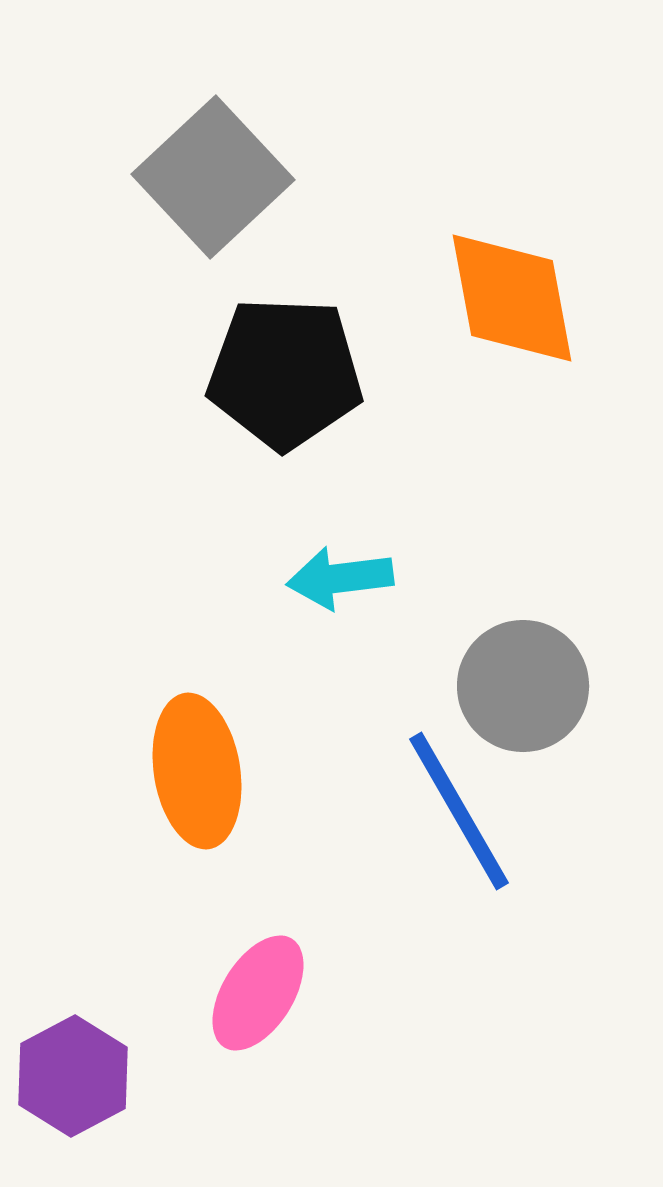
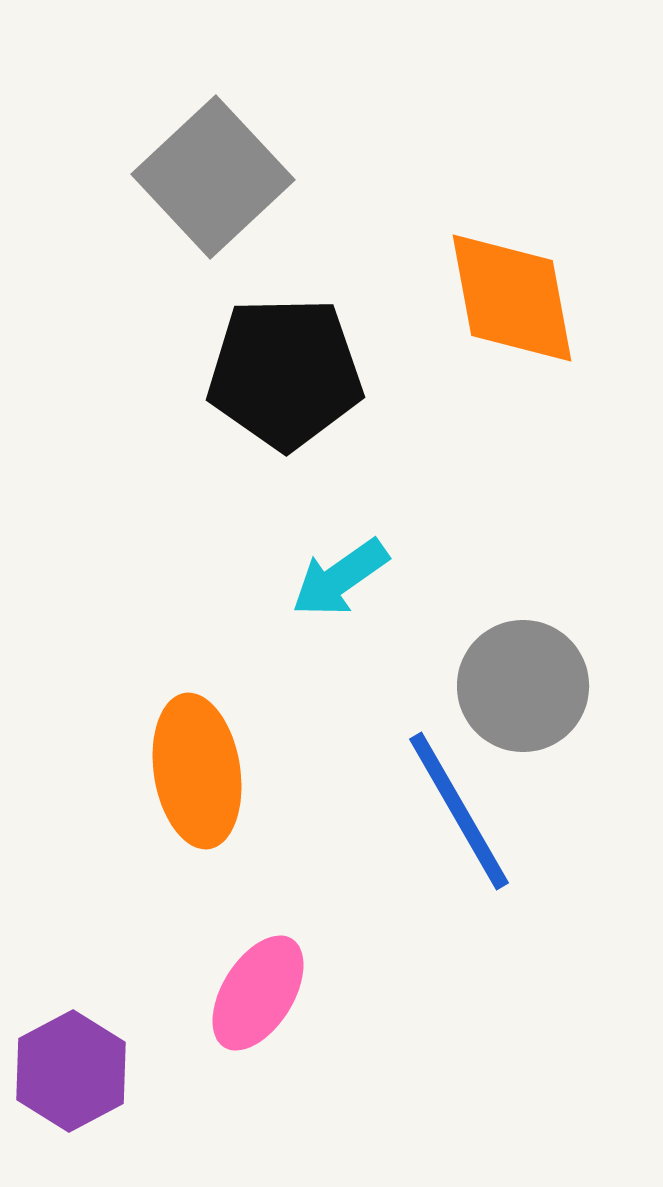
black pentagon: rotated 3 degrees counterclockwise
cyan arrow: rotated 28 degrees counterclockwise
purple hexagon: moved 2 px left, 5 px up
